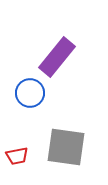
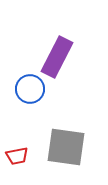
purple rectangle: rotated 12 degrees counterclockwise
blue circle: moved 4 px up
